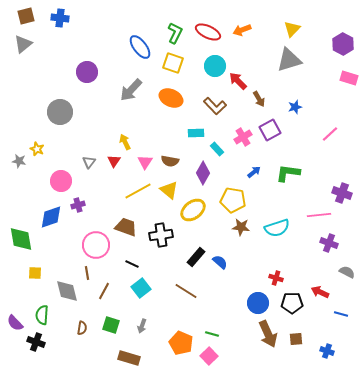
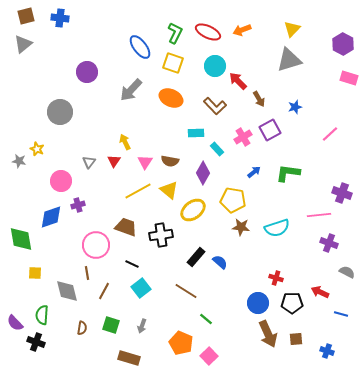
green line at (212, 334): moved 6 px left, 15 px up; rotated 24 degrees clockwise
